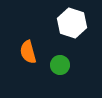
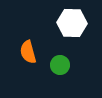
white hexagon: rotated 16 degrees counterclockwise
